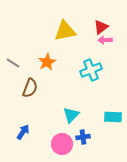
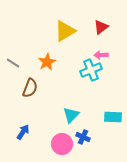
yellow triangle: rotated 20 degrees counterclockwise
pink arrow: moved 4 px left, 15 px down
blue cross: rotated 32 degrees clockwise
